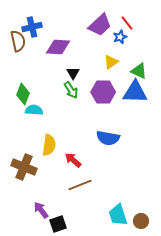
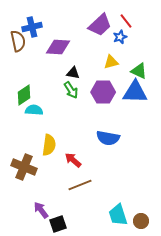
red line: moved 1 px left, 2 px up
yellow triangle: rotated 21 degrees clockwise
black triangle: rotated 48 degrees counterclockwise
green diamond: moved 1 px right, 1 px down; rotated 35 degrees clockwise
